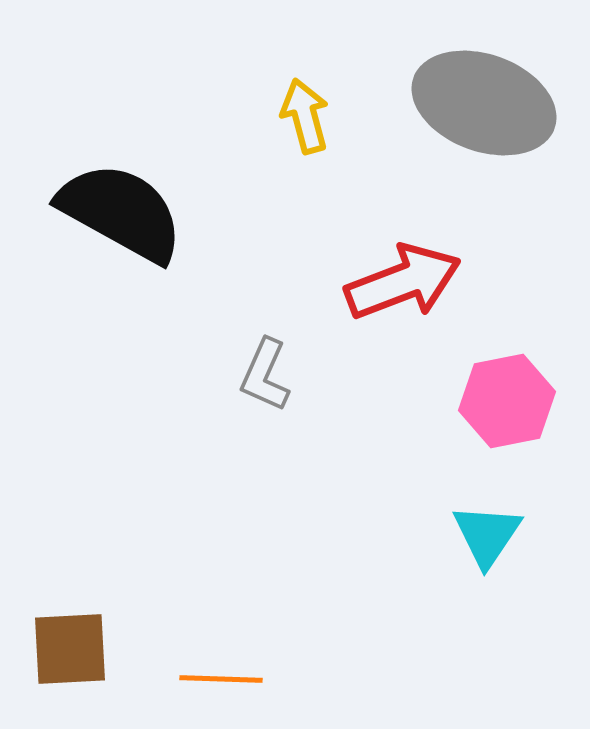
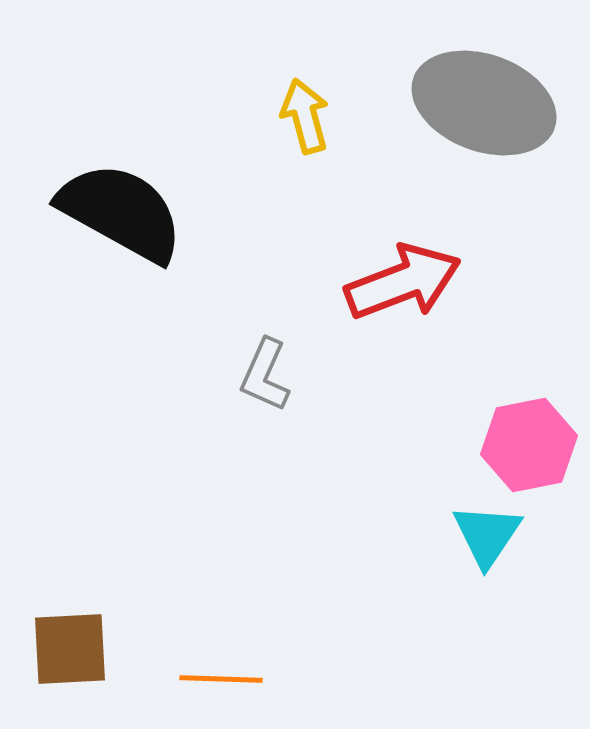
pink hexagon: moved 22 px right, 44 px down
